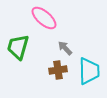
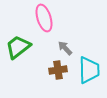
pink ellipse: rotated 32 degrees clockwise
green trapezoid: rotated 36 degrees clockwise
cyan trapezoid: moved 1 px up
